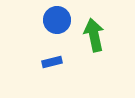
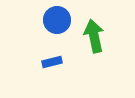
green arrow: moved 1 px down
